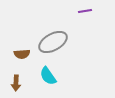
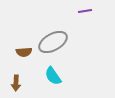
brown semicircle: moved 2 px right, 2 px up
cyan semicircle: moved 5 px right
